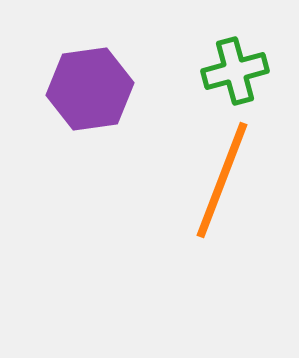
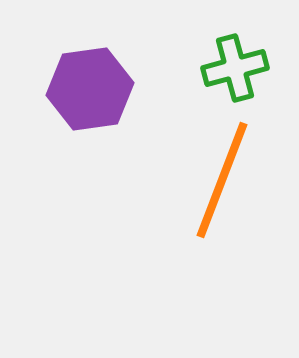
green cross: moved 3 px up
